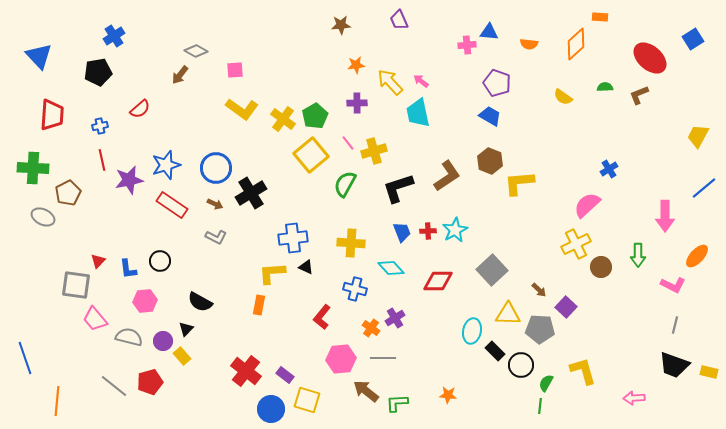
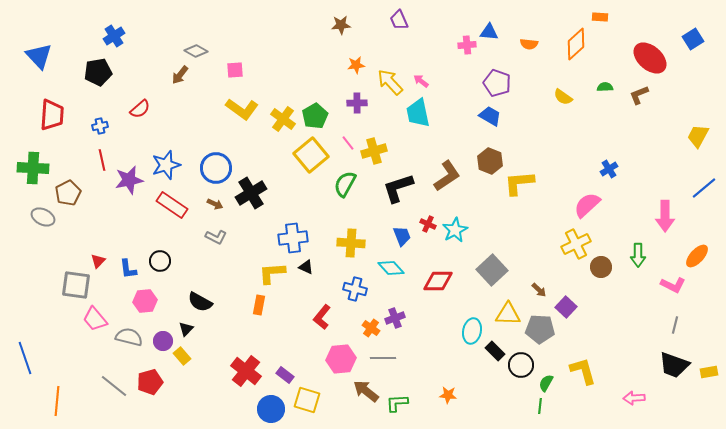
red cross at (428, 231): moved 7 px up; rotated 28 degrees clockwise
blue trapezoid at (402, 232): moved 4 px down
purple cross at (395, 318): rotated 12 degrees clockwise
yellow rectangle at (709, 372): rotated 24 degrees counterclockwise
